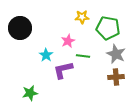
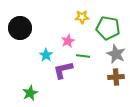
green star: rotated 14 degrees counterclockwise
